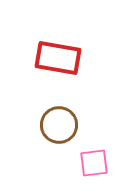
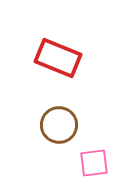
red rectangle: rotated 12 degrees clockwise
